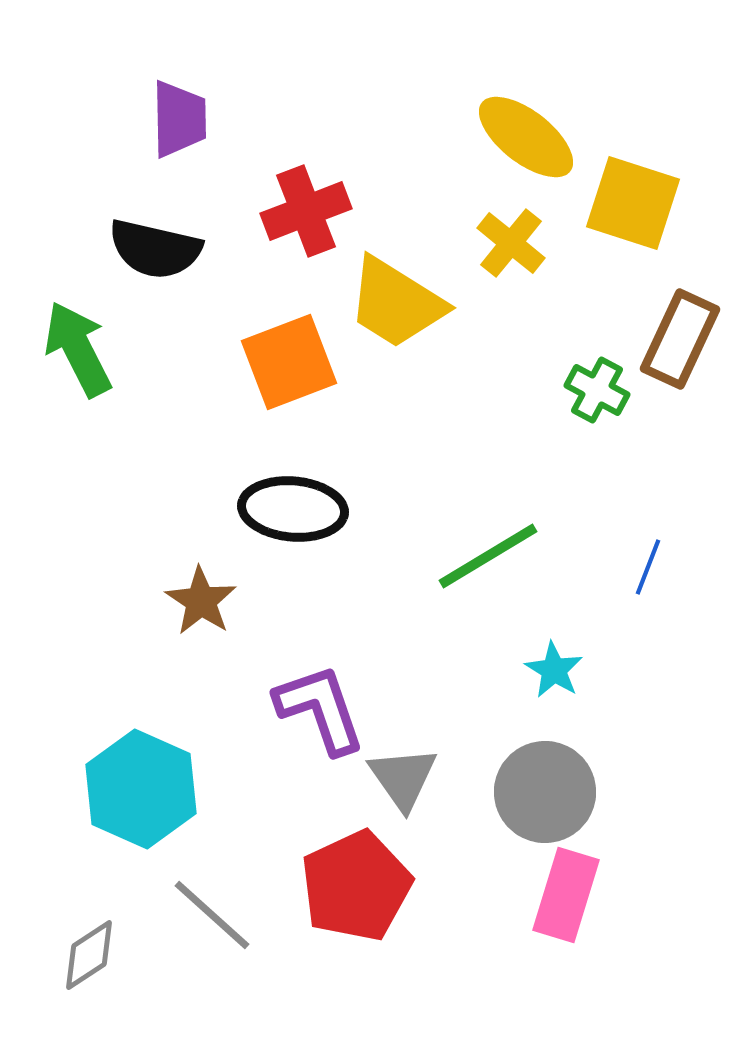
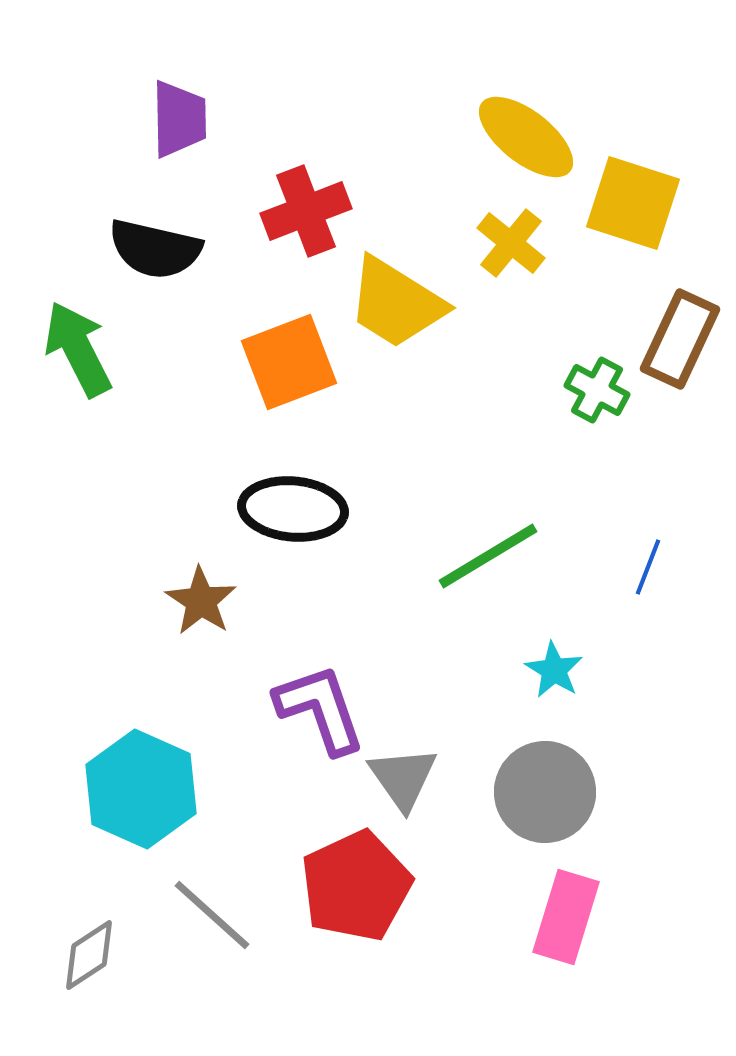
pink rectangle: moved 22 px down
